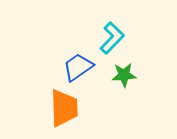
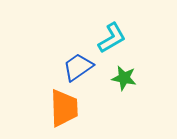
cyan L-shape: rotated 16 degrees clockwise
green star: moved 3 px down; rotated 15 degrees clockwise
